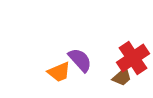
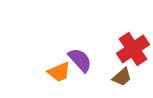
red cross: moved 9 px up
